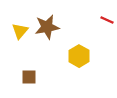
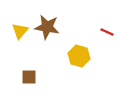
red line: moved 12 px down
brown star: rotated 20 degrees clockwise
yellow hexagon: rotated 15 degrees counterclockwise
